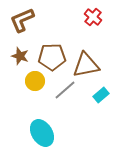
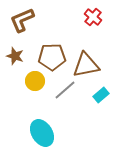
brown star: moved 5 px left
